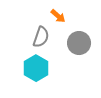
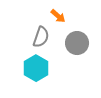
gray circle: moved 2 px left
